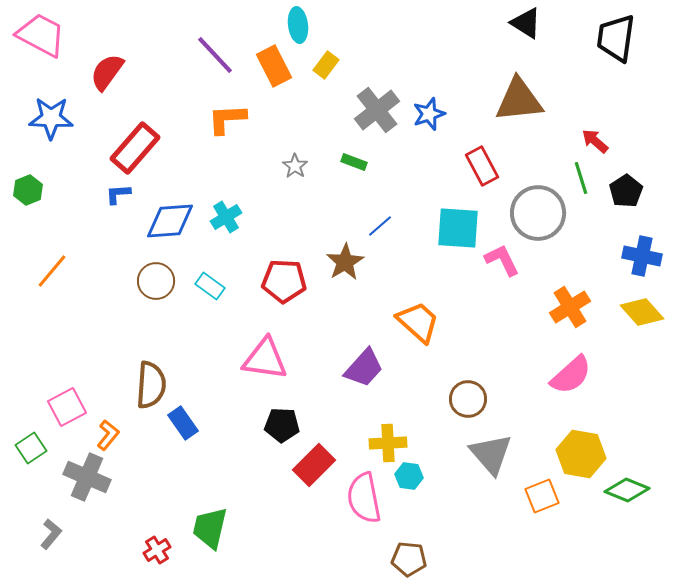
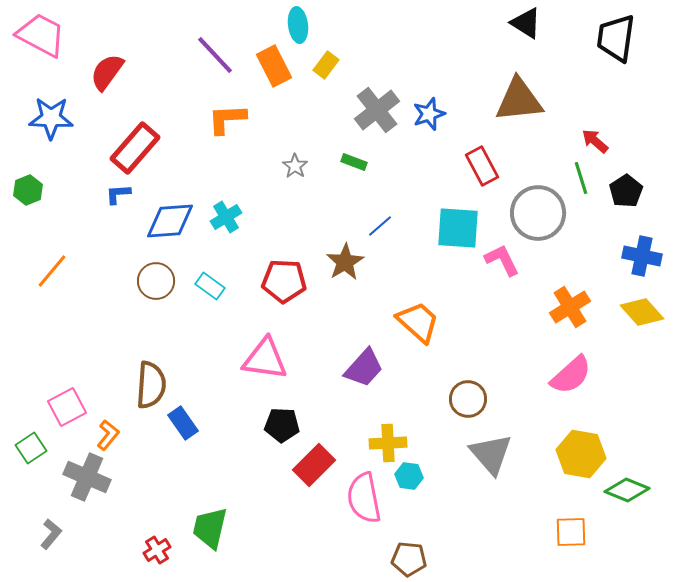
orange square at (542, 496): moved 29 px right, 36 px down; rotated 20 degrees clockwise
